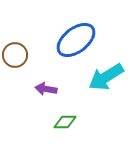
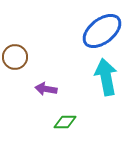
blue ellipse: moved 26 px right, 9 px up
brown circle: moved 2 px down
cyan arrow: rotated 111 degrees clockwise
